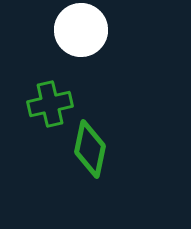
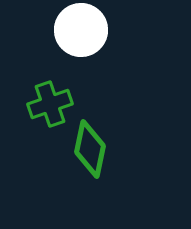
green cross: rotated 6 degrees counterclockwise
